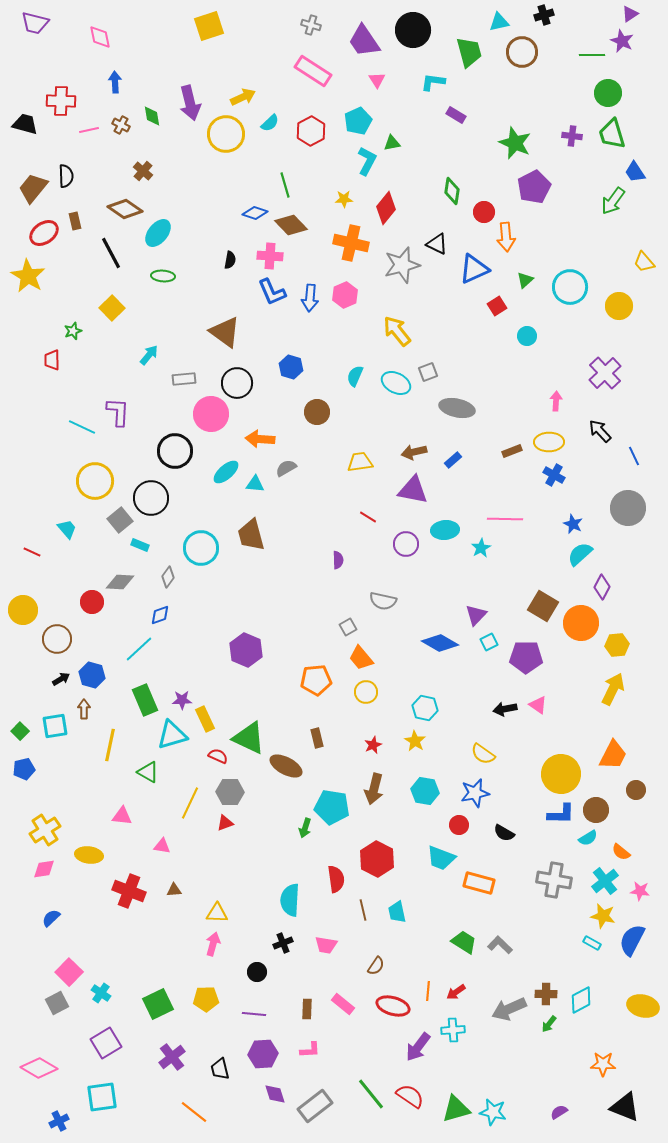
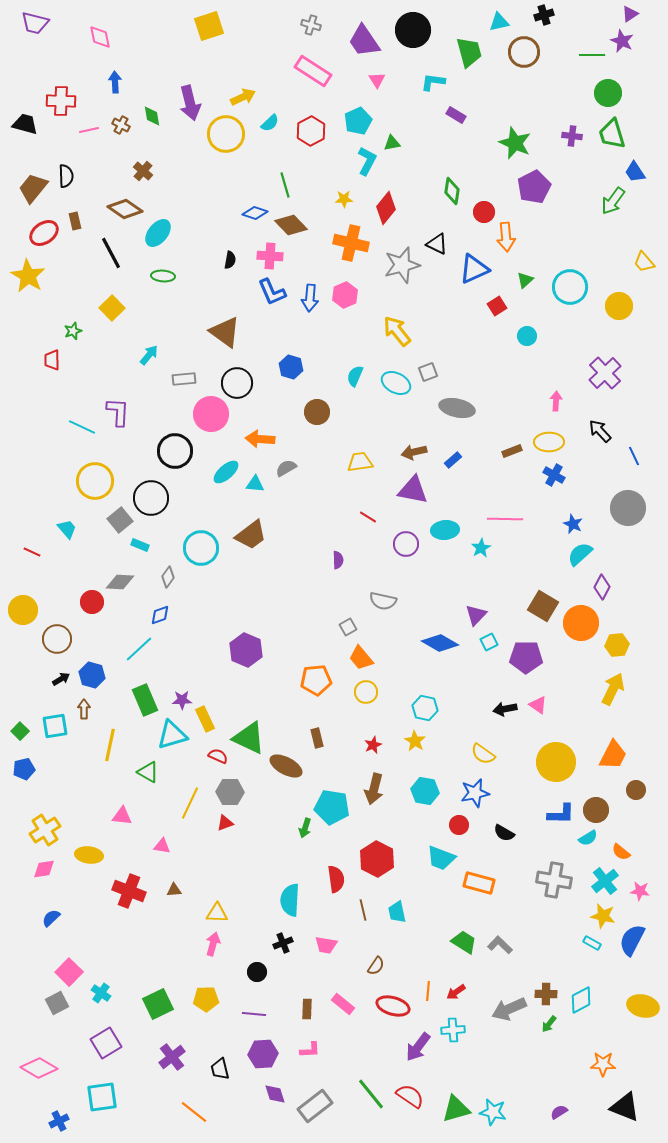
brown circle at (522, 52): moved 2 px right
brown trapezoid at (251, 535): rotated 112 degrees counterclockwise
yellow circle at (561, 774): moved 5 px left, 12 px up
